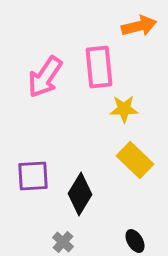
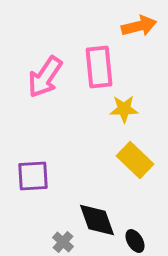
black diamond: moved 17 px right, 26 px down; rotated 51 degrees counterclockwise
